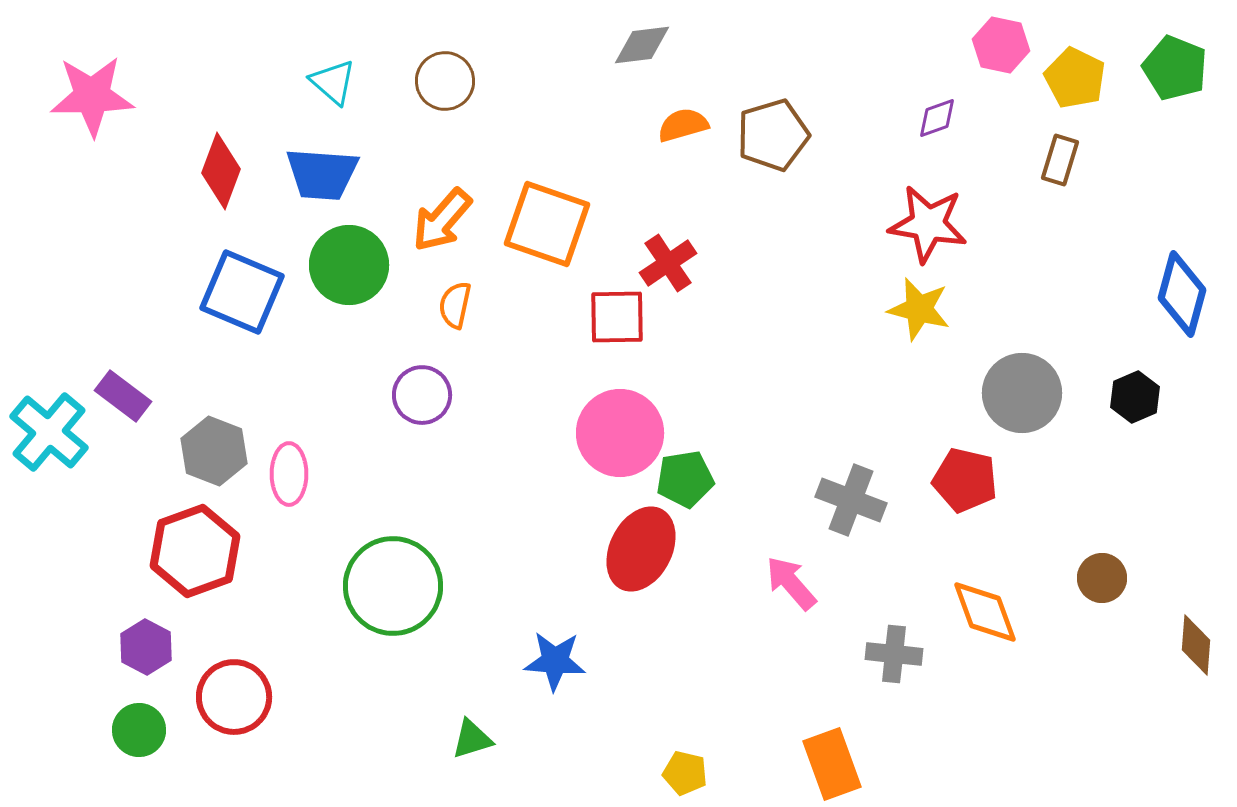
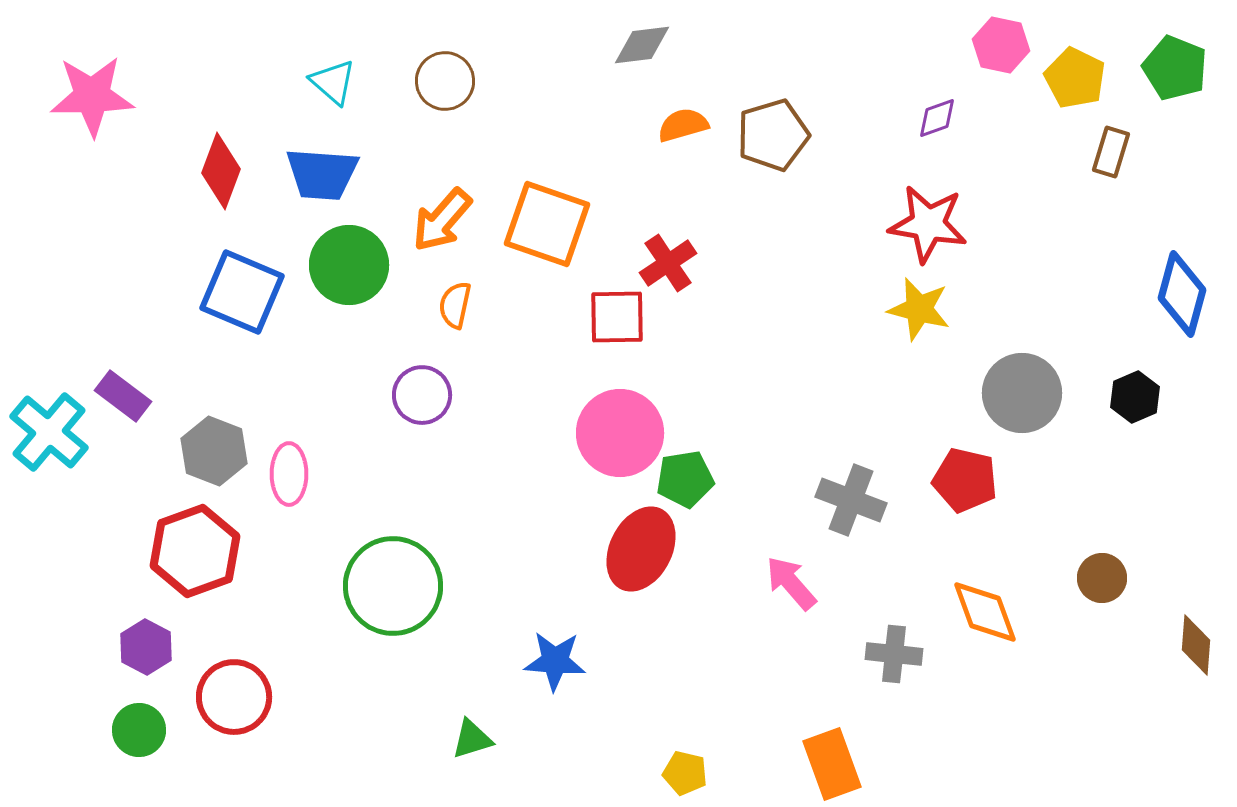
brown rectangle at (1060, 160): moved 51 px right, 8 px up
